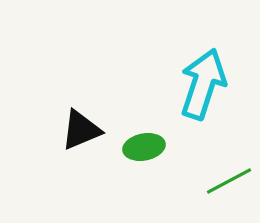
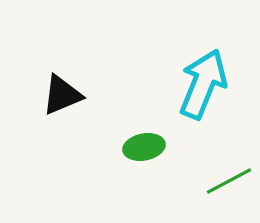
cyan arrow: rotated 4 degrees clockwise
black triangle: moved 19 px left, 35 px up
